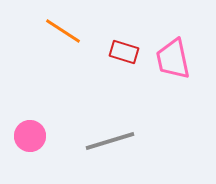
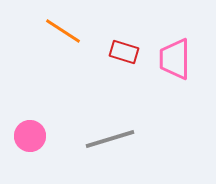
pink trapezoid: moved 2 px right; rotated 12 degrees clockwise
gray line: moved 2 px up
